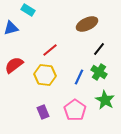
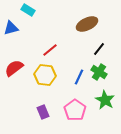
red semicircle: moved 3 px down
